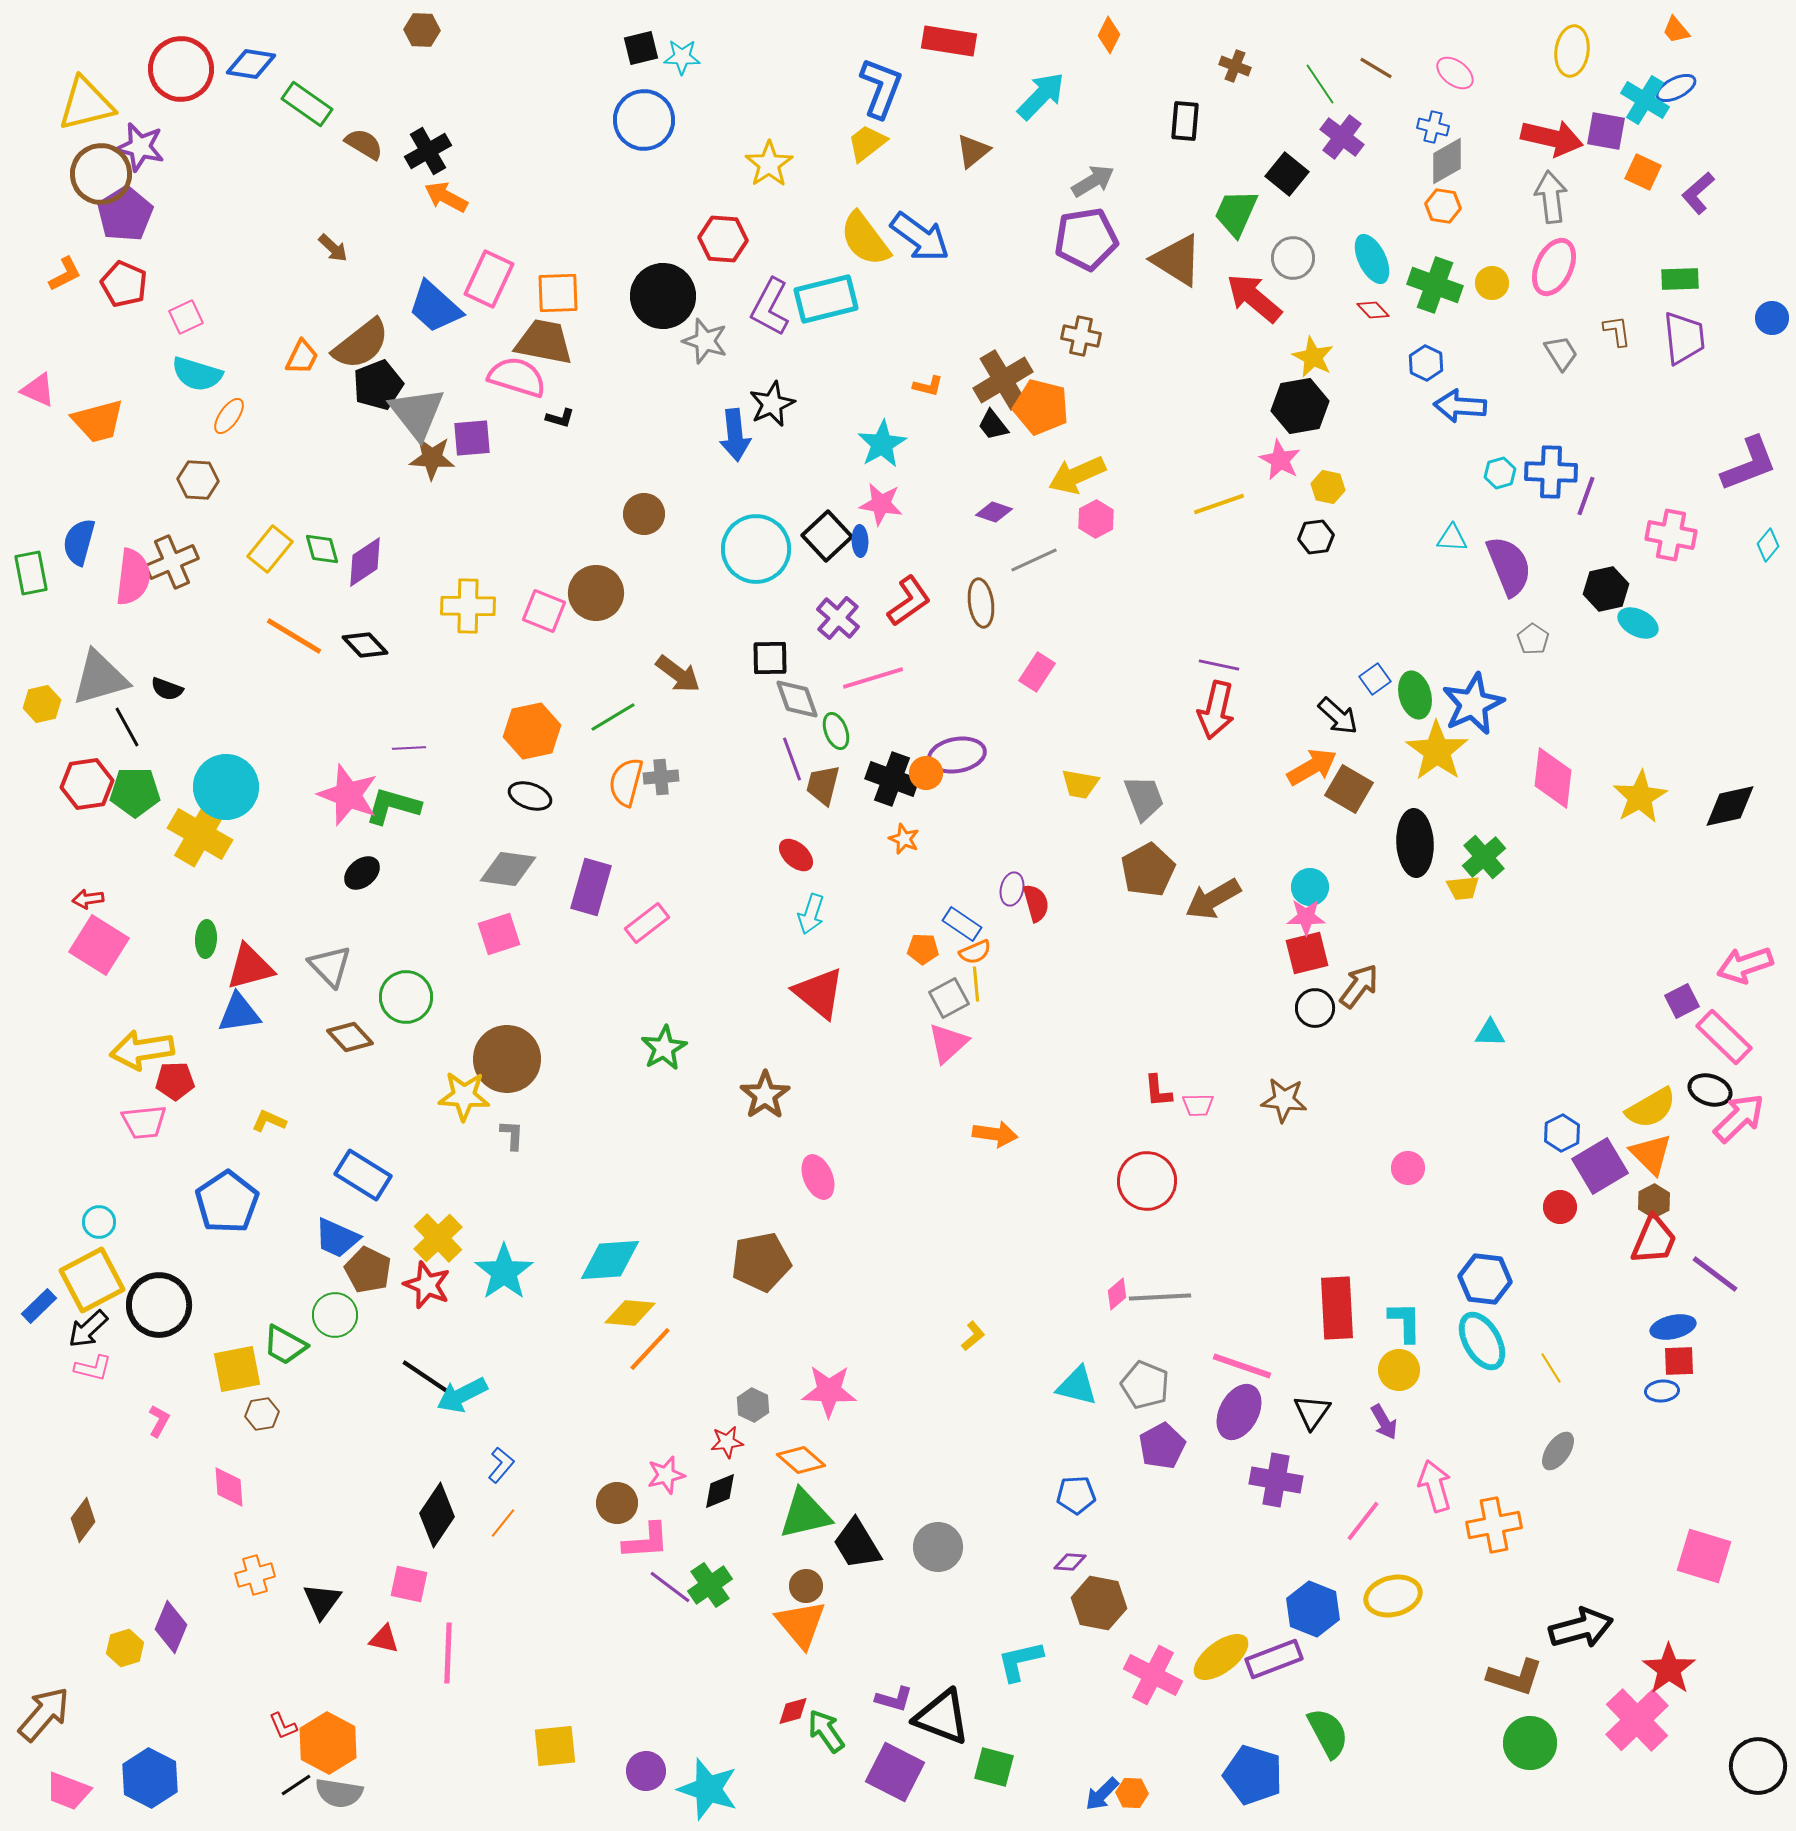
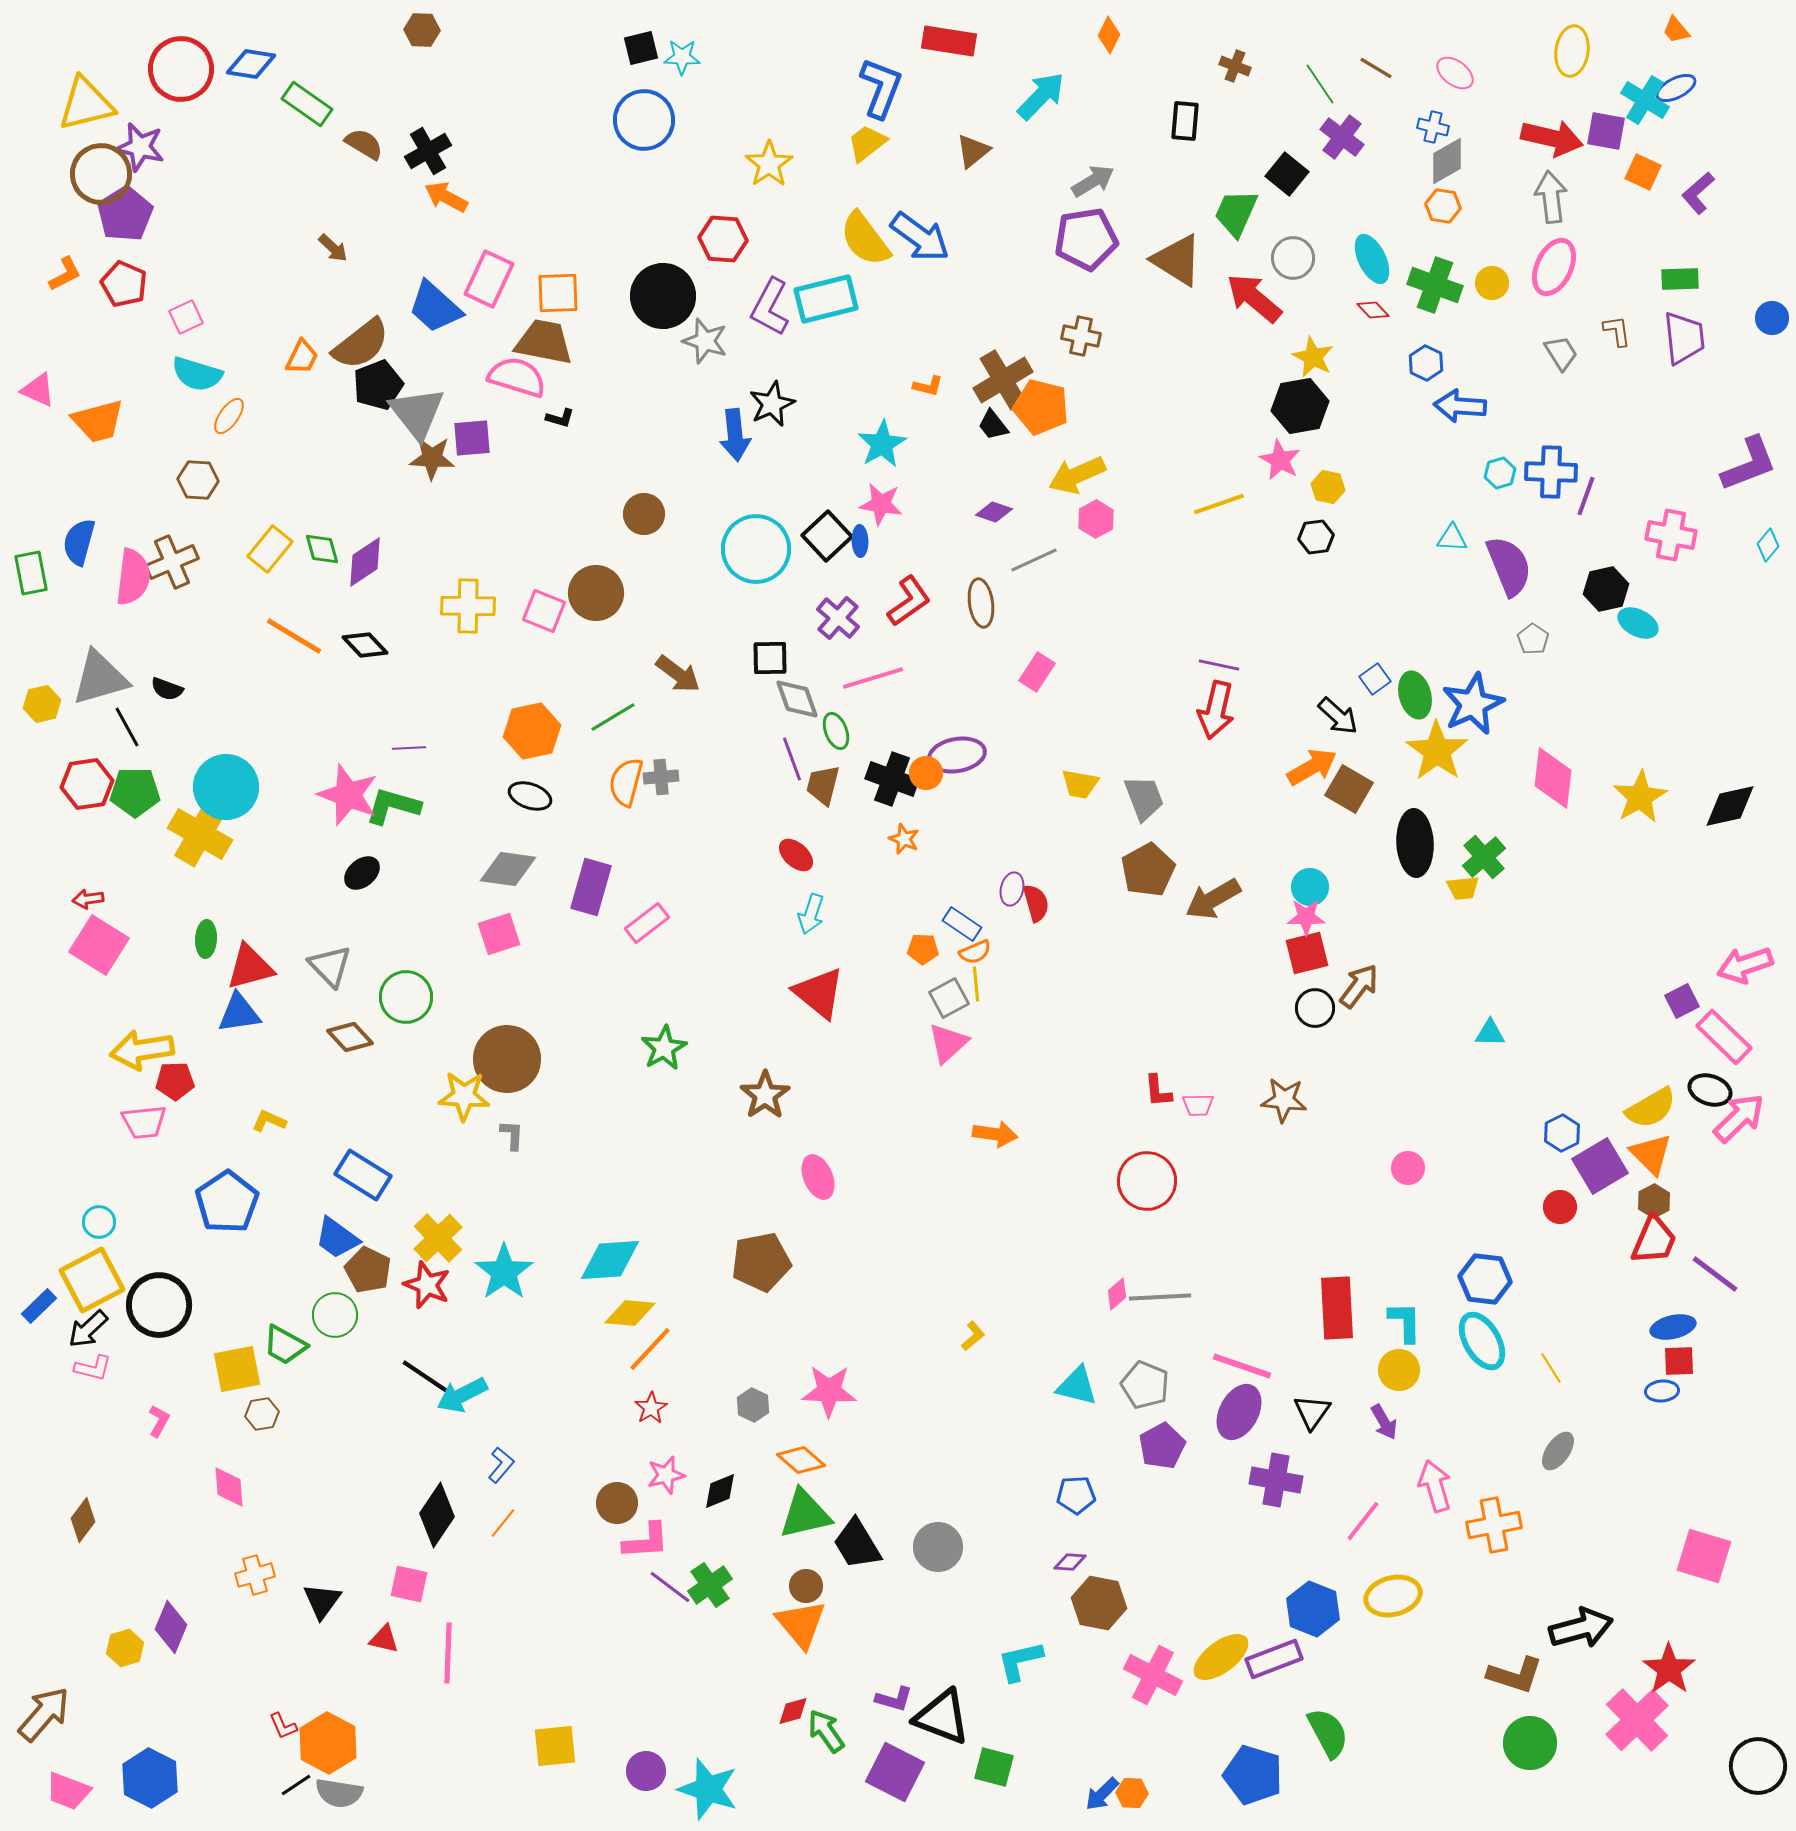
blue trapezoid at (337, 1238): rotated 12 degrees clockwise
red star at (727, 1442): moved 76 px left, 34 px up; rotated 24 degrees counterclockwise
brown L-shape at (1515, 1677): moved 2 px up
